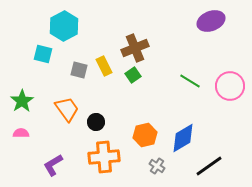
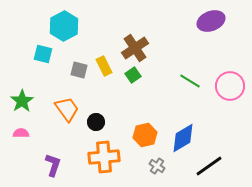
brown cross: rotated 12 degrees counterclockwise
purple L-shape: rotated 140 degrees clockwise
